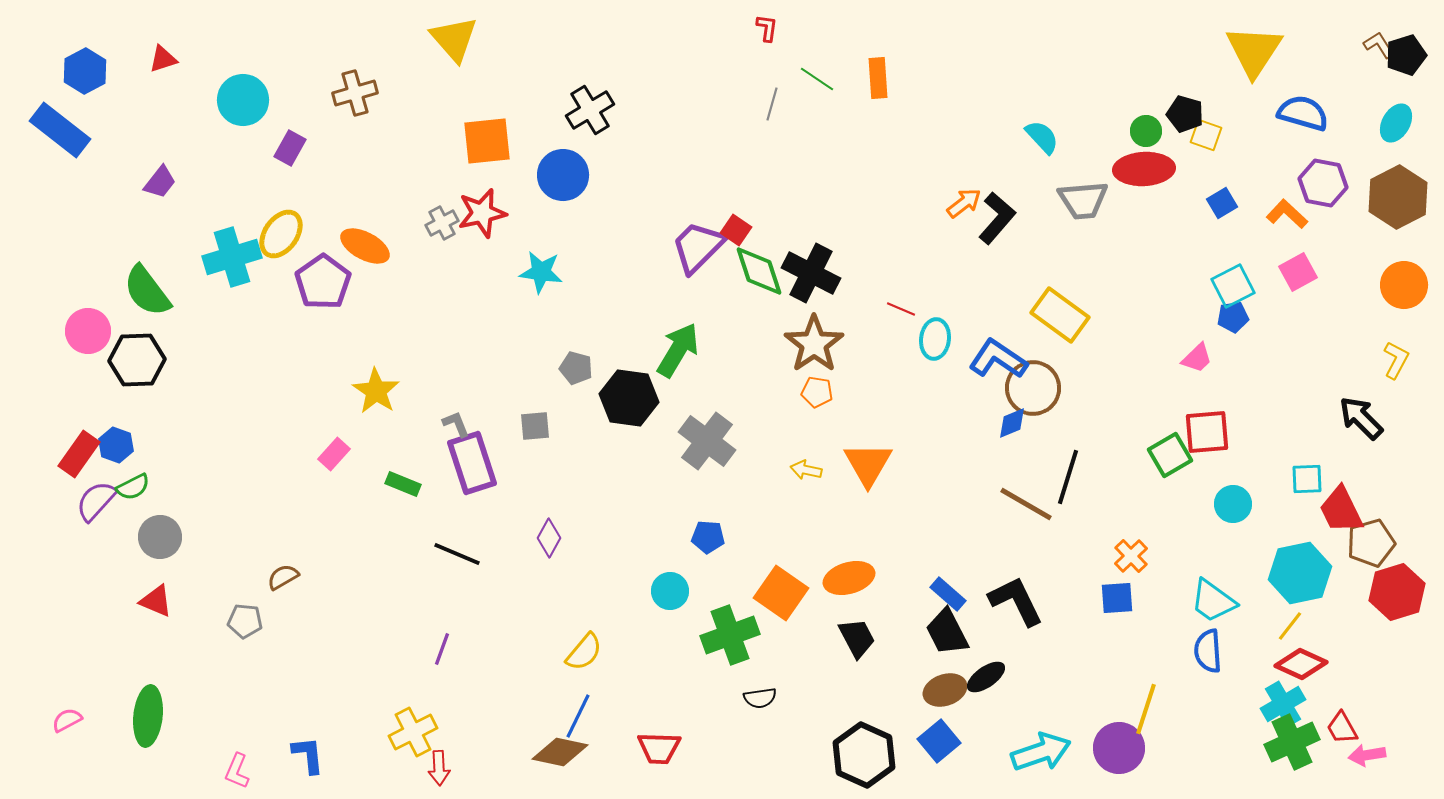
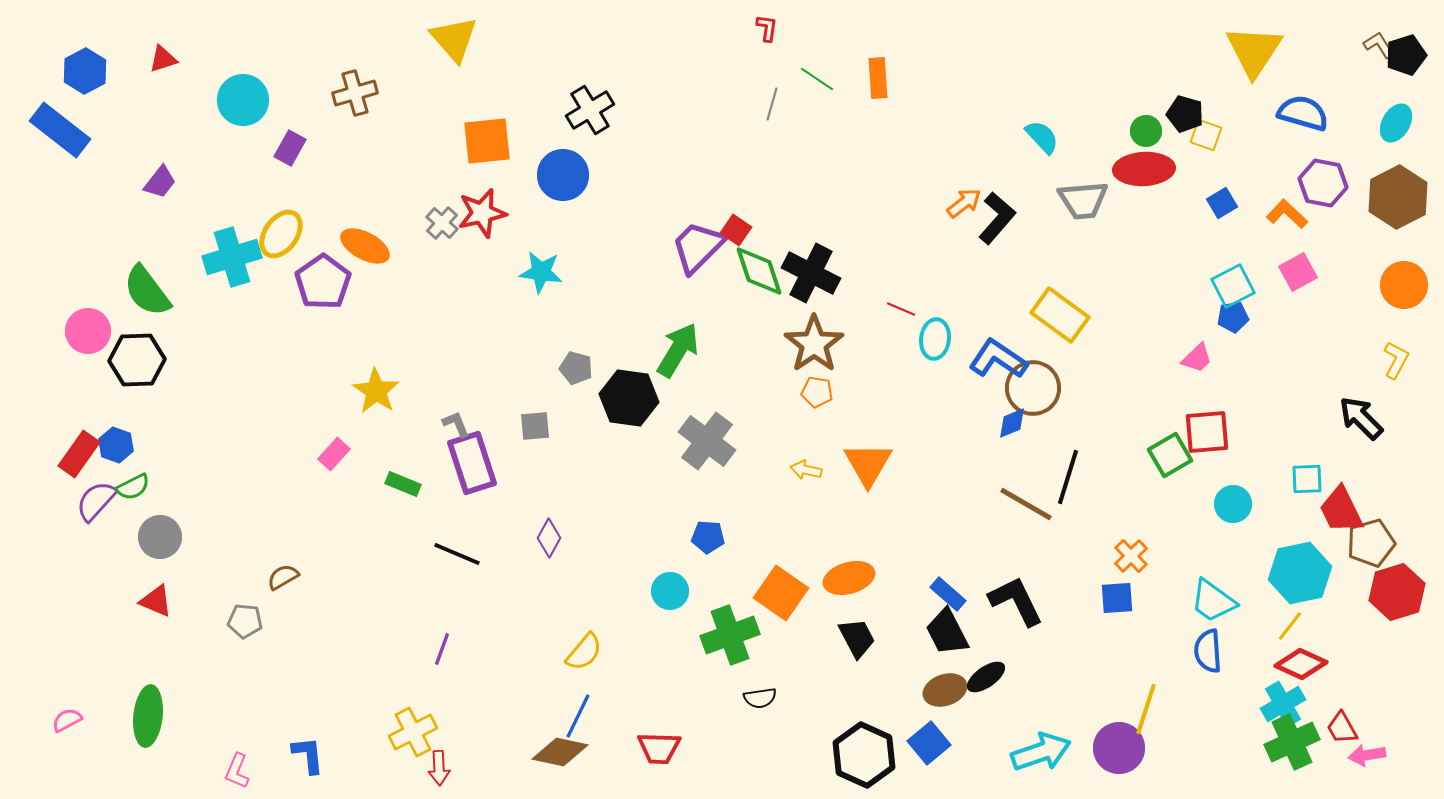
gray cross at (442, 223): rotated 20 degrees counterclockwise
blue square at (939, 741): moved 10 px left, 2 px down
